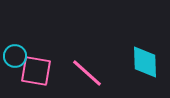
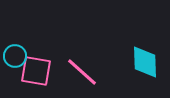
pink line: moved 5 px left, 1 px up
